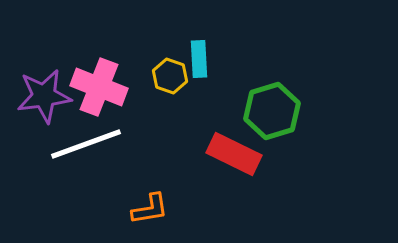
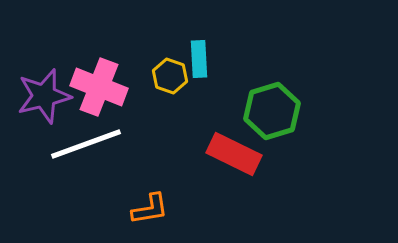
purple star: rotated 6 degrees counterclockwise
